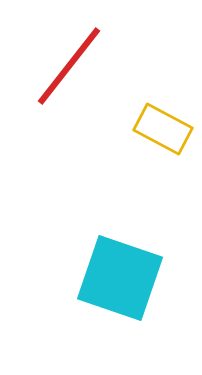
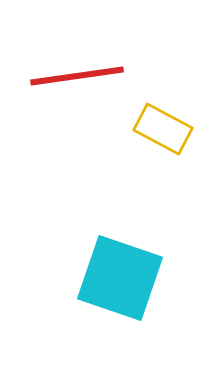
red line: moved 8 px right, 10 px down; rotated 44 degrees clockwise
